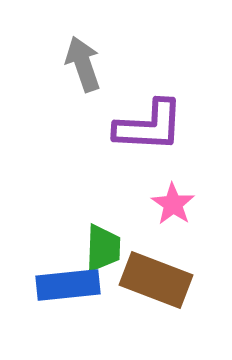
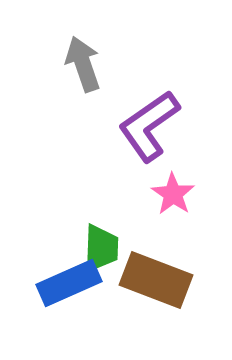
purple L-shape: rotated 142 degrees clockwise
pink star: moved 10 px up
green trapezoid: moved 2 px left
blue rectangle: moved 1 px right, 2 px up; rotated 18 degrees counterclockwise
